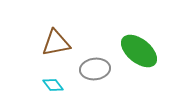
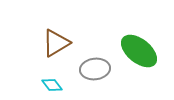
brown triangle: rotated 20 degrees counterclockwise
cyan diamond: moved 1 px left
